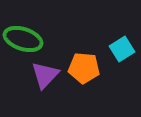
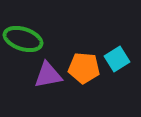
cyan square: moved 5 px left, 10 px down
purple triangle: moved 3 px right; rotated 36 degrees clockwise
